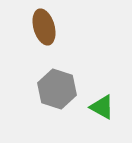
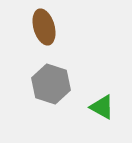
gray hexagon: moved 6 px left, 5 px up
